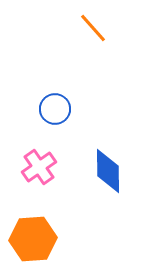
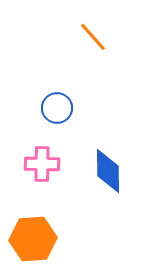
orange line: moved 9 px down
blue circle: moved 2 px right, 1 px up
pink cross: moved 3 px right, 3 px up; rotated 36 degrees clockwise
